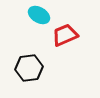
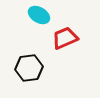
red trapezoid: moved 3 px down
